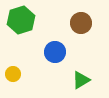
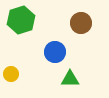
yellow circle: moved 2 px left
green triangle: moved 11 px left, 1 px up; rotated 30 degrees clockwise
